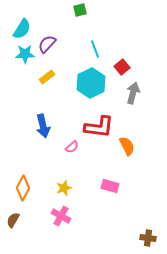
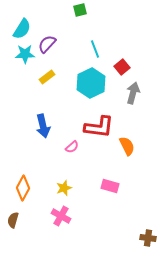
brown semicircle: rotated 14 degrees counterclockwise
